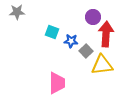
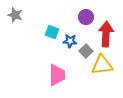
gray star: moved 2 px left, 3 px down; rotated 21 degrees clockwise
purple circle: moved 7 px left
blue star: moved 1 px left
pink trapezoid: moved 8 px up
